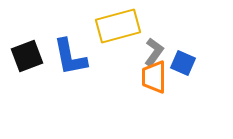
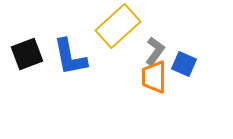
yellow rectangle: rotated 27 degrees counterclockwise
gray L-shape: moved 1 px right, 1 px up
black square: moved 2 px up
blue square: moved 1 px right, 1 px down
